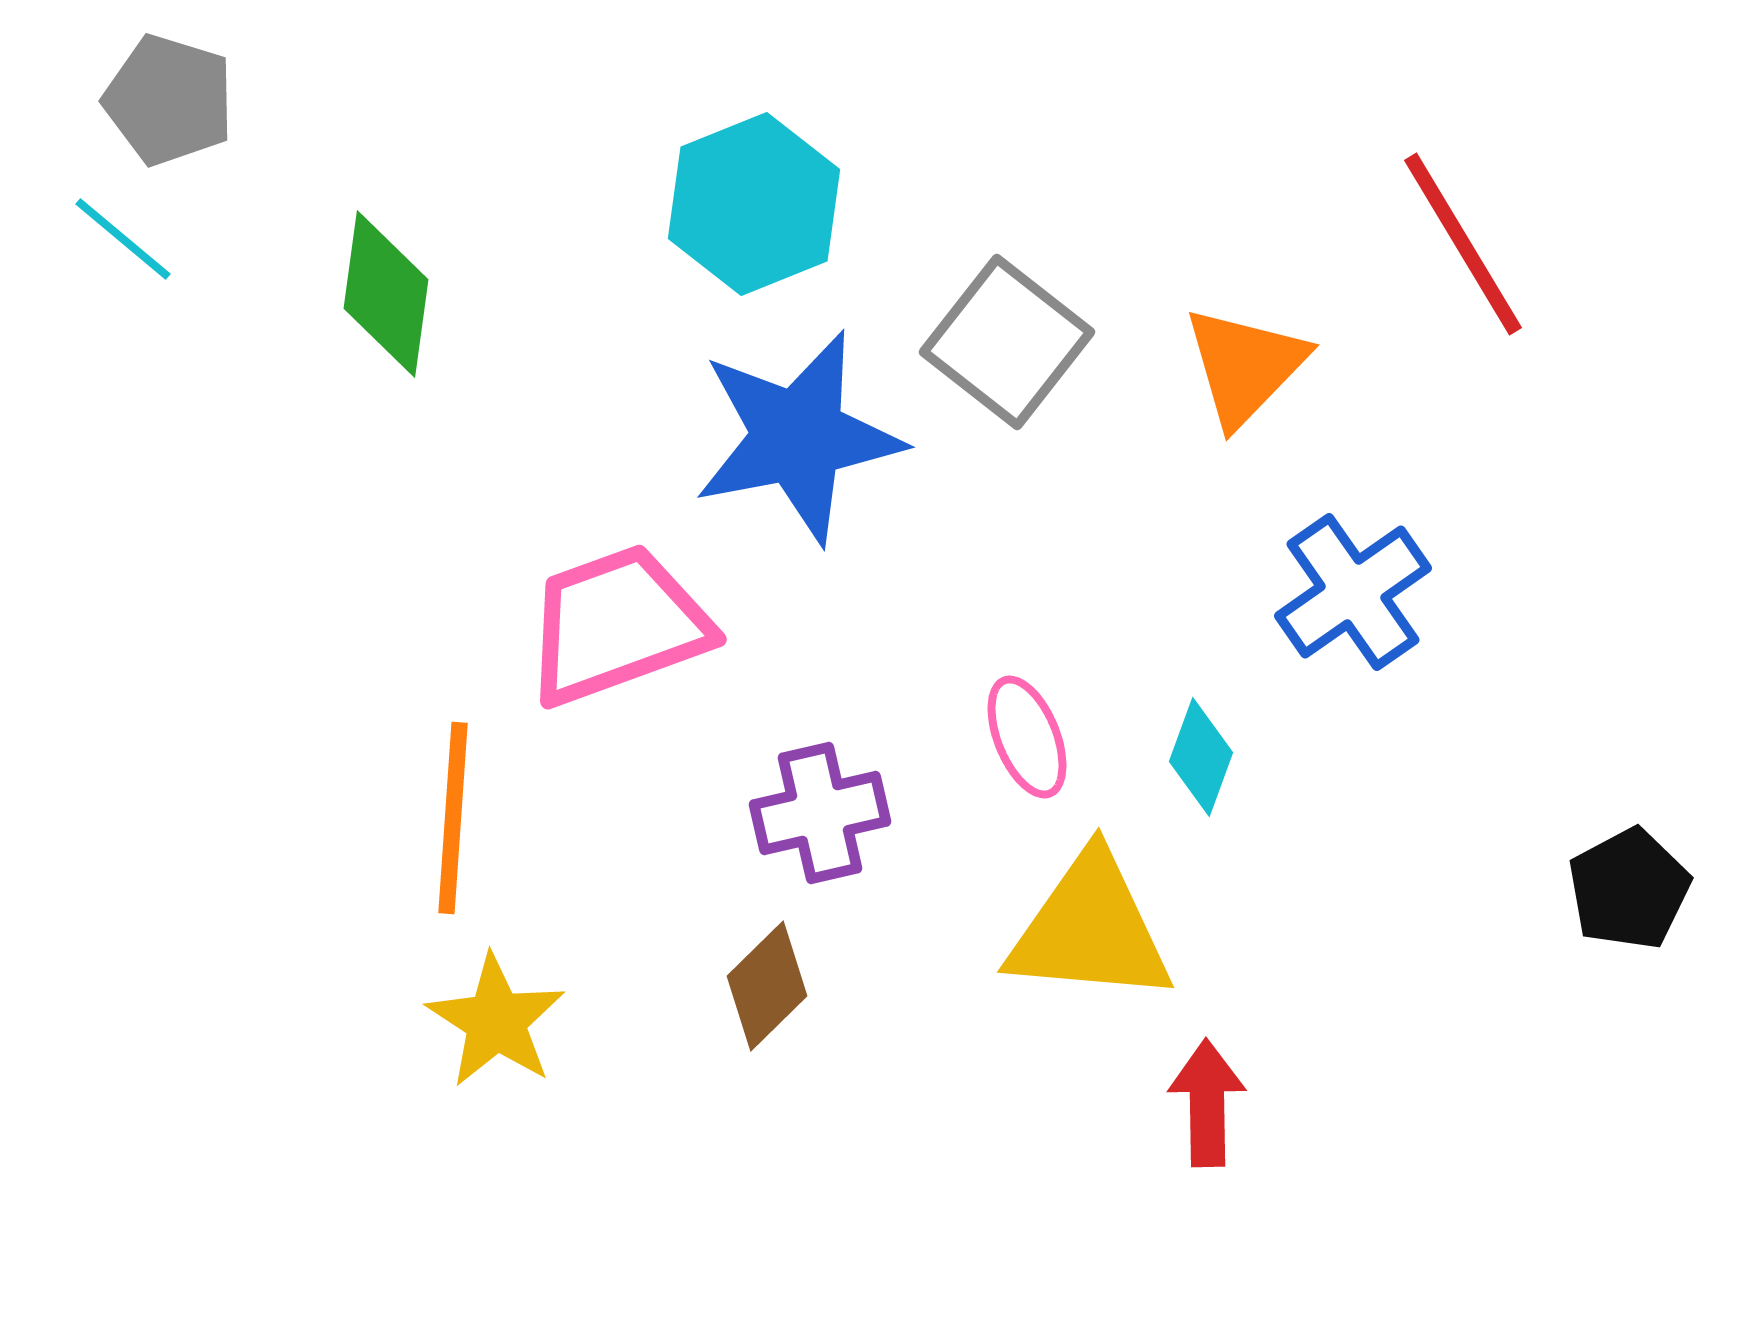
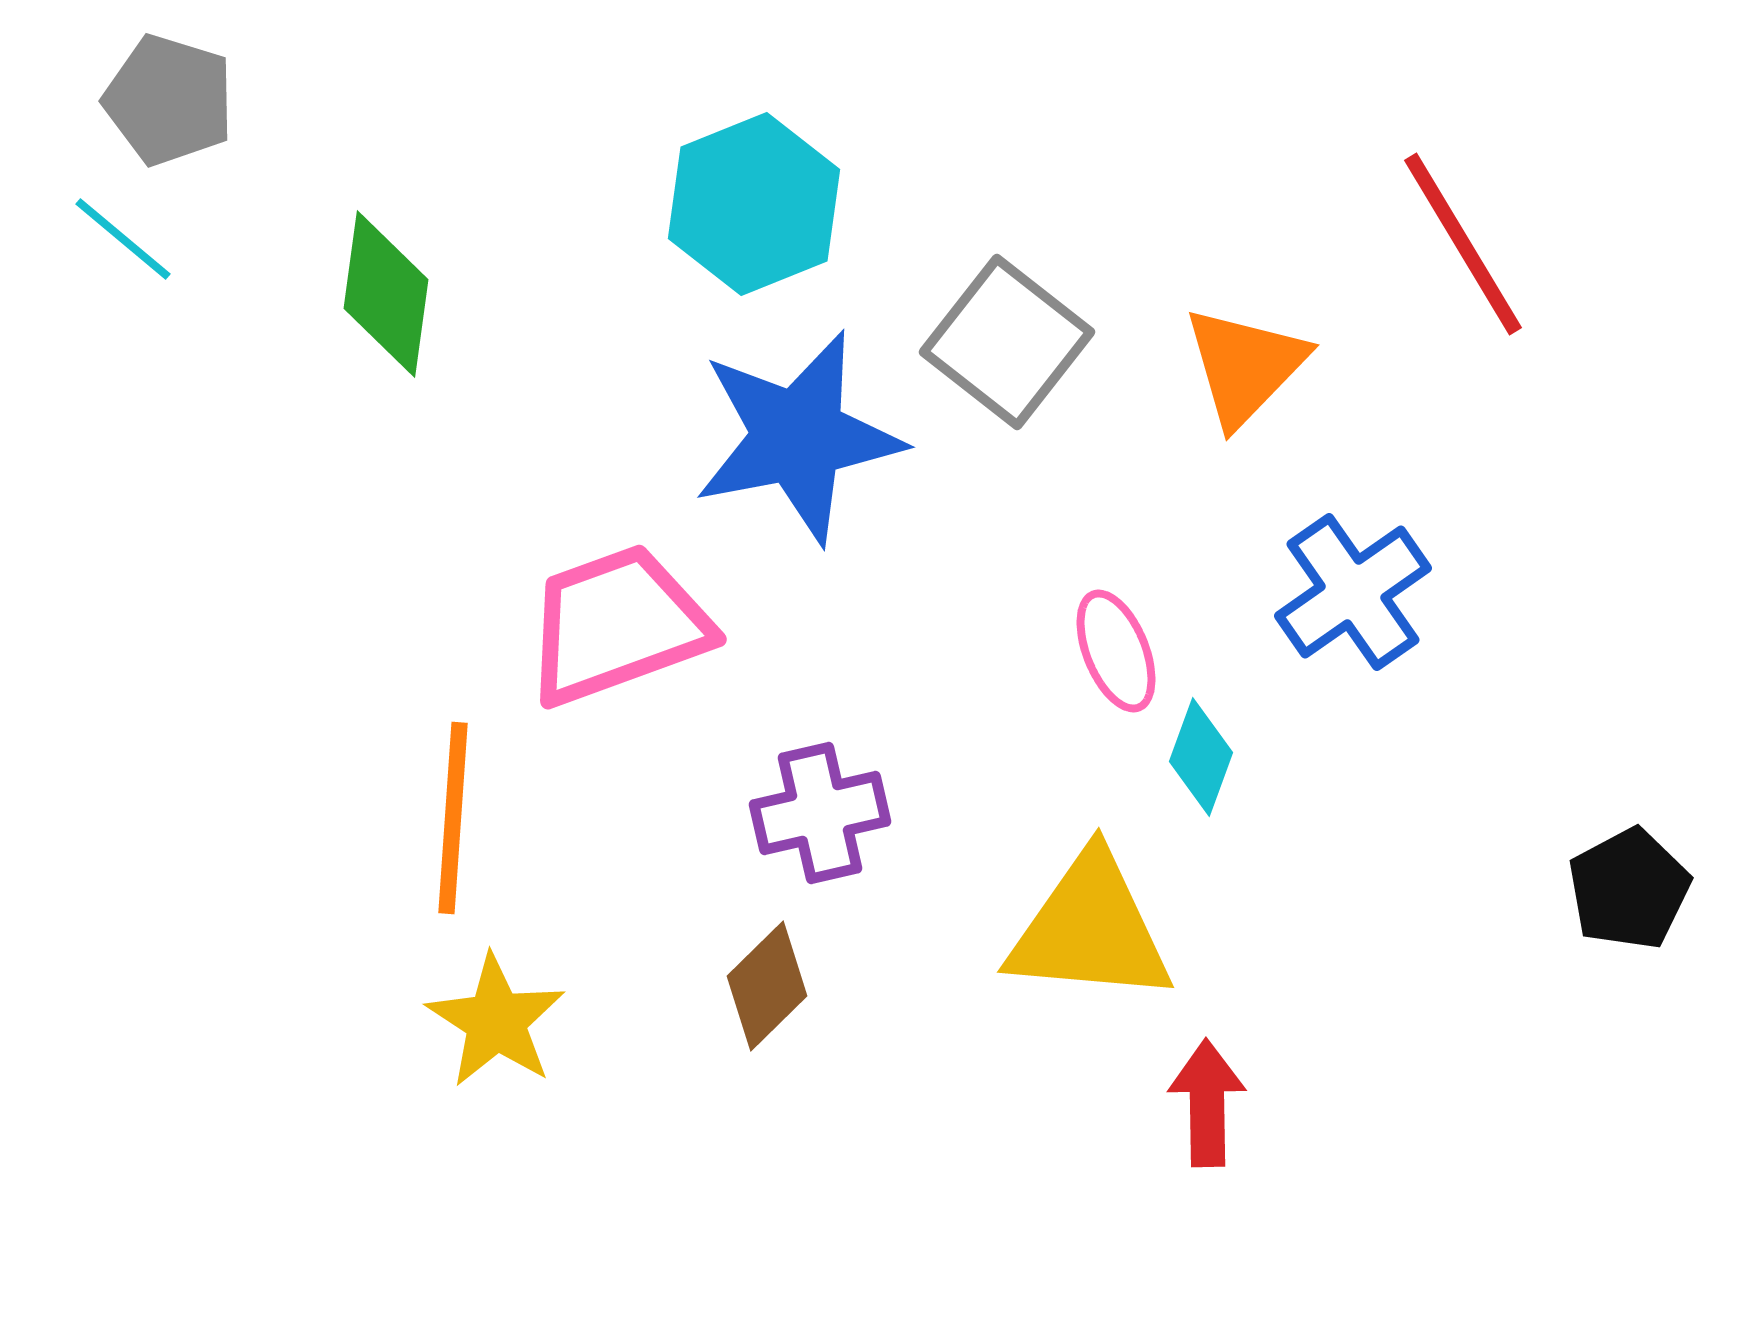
pink ellipse: moved 89 px right, 86 px up
